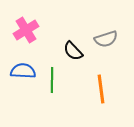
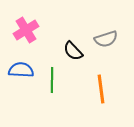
blue semicircle: moved 2 px left, 1 px up
